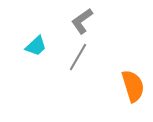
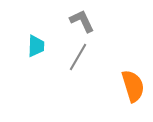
gray L-shape: rotated 100 degrees clockwise
cyan trapezoid: rotated 45 degrees counterclockwise
